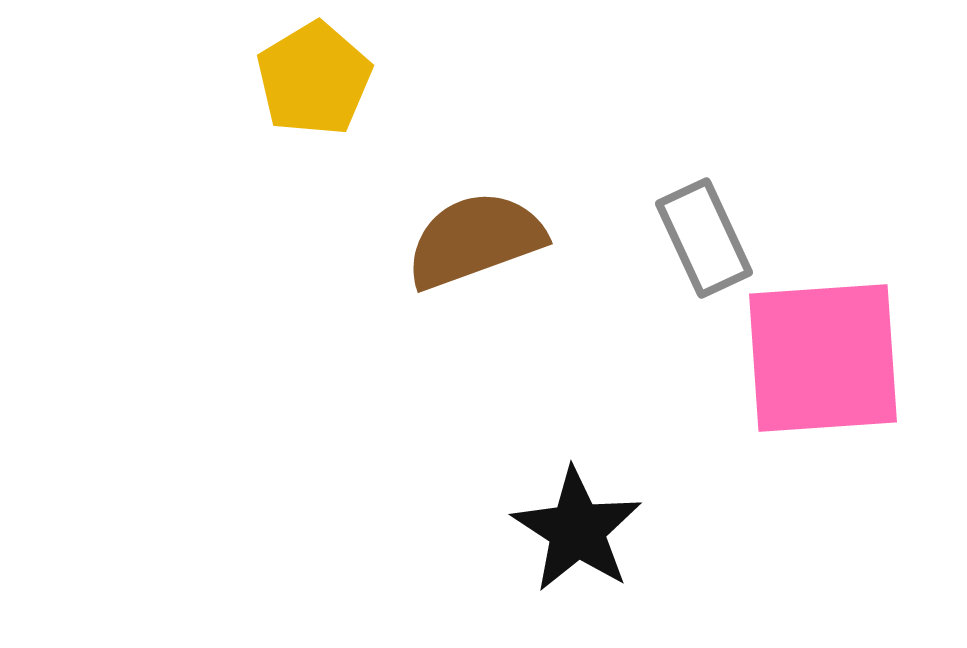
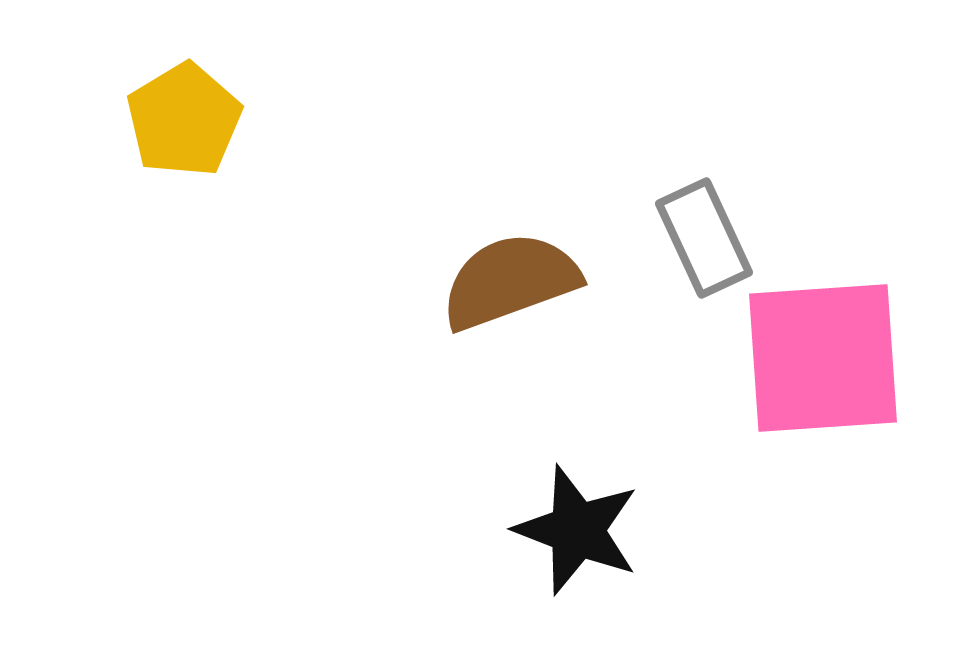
yellow pentagon: moved 130 px left, 41 px down
brown semicircle: moved 35 px right, 41 px down
black star: rotated 12 degrees counterclockwise
